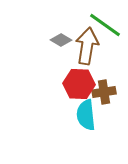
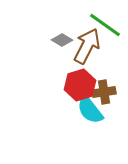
gray diamond: moved 1 px right
brown arrow: rotated 18 degrees clockwise
red hexagon: moved 1 px right, 1 px down; rotated 20 degrees counterclockwise
cyan semicircle: moved 4 px right, 5 px up; rotated 32 degrees counterclockwise
